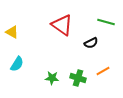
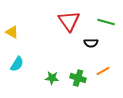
red triangle: moved 7 px right, 4 px up; rotated 20 degrees clockwise
black semicircle: rotated 24 degrees clockwise
